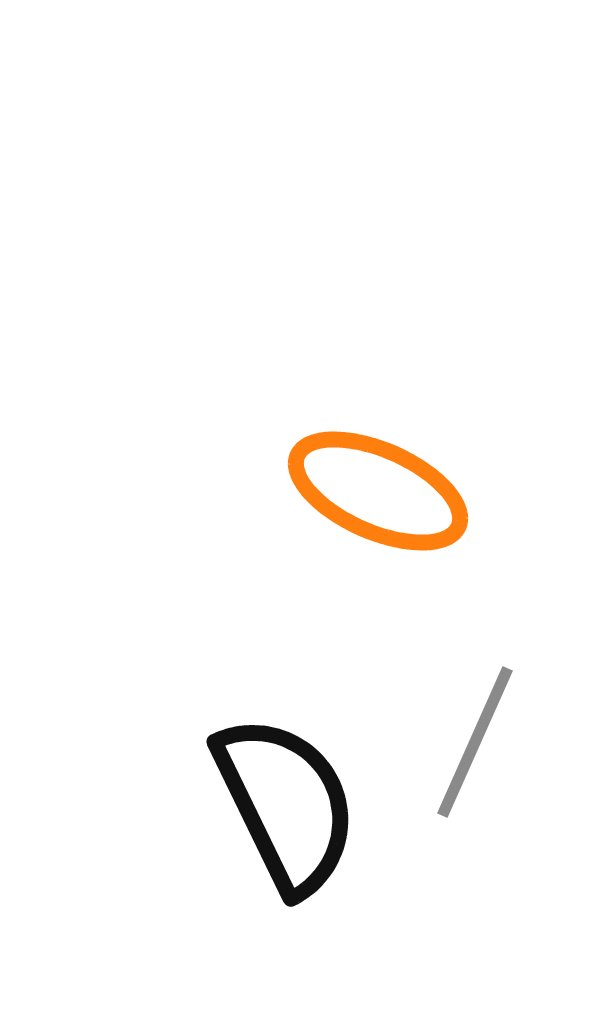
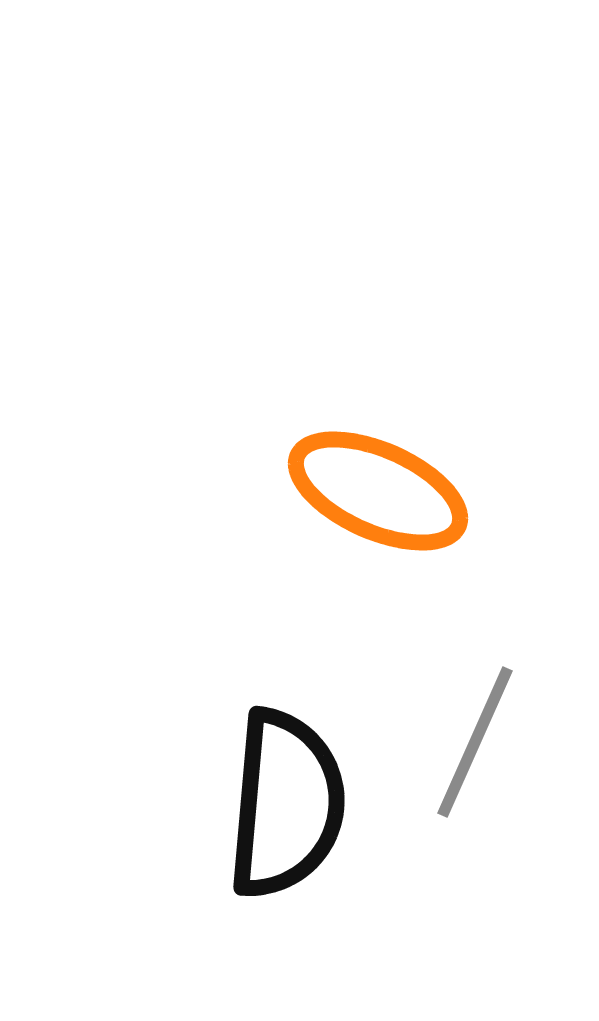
black semicircle: rotated 31 degrees clockwise
